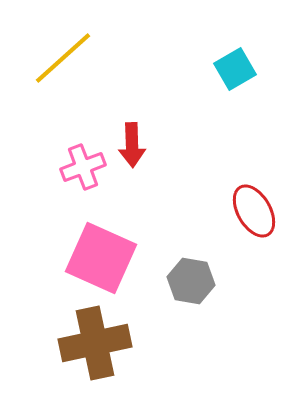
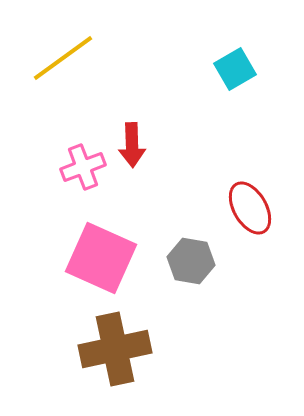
yellow line: rotated 6 degrees clockwise
red ellipse: moved 4 px left, 3 px up
gray hexagon: moved 20 px up
brown cross: moved 20 px right, 6 px down
